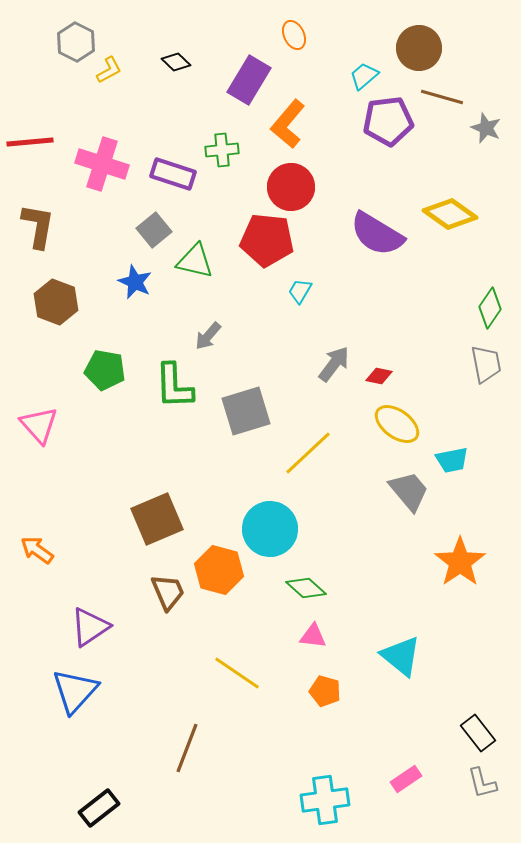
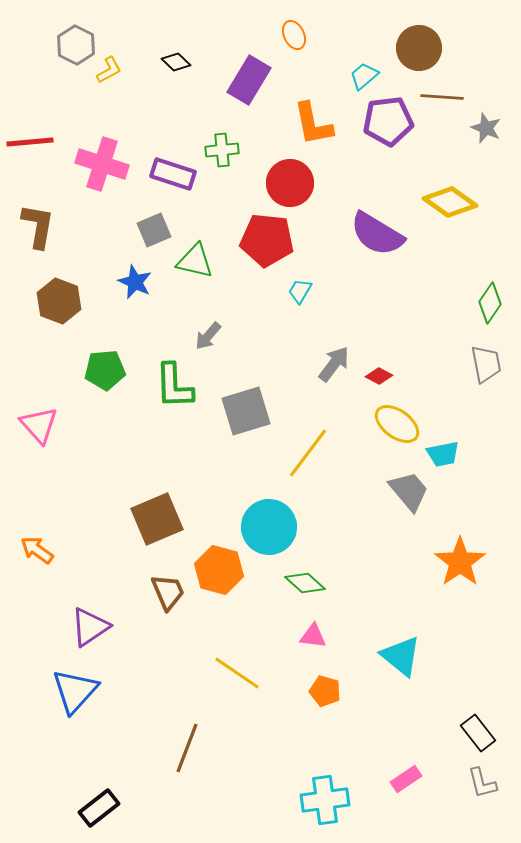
gray hexagon at (76, 42): moved 3 px down
brown line at (442, 97): rotated 12 degrees counterclockwise
orange L-shape at (288, 124): moved 25 px right; rotated 51 degrees counterclockwise
red circle at (291, 187): moved 1 px left, 4 px up
yellow diamond at (450, 214): moved 12 px up
gray square at (154, 230): rotated 16 degrees clockwise
brown hexagon at (56, 302): moved 3 px right, 1 px up
green diamond at (490, 308): moved 5 px up
green pentagon at (105, 370): rotated 15 degrees counterclockwise
red diamond at (379, 376): rotated 16 degrees clockwise
yellow line at (308, 453): rotated 10 degrees counterclockwise
cyan trapezoid at (452, 460): moved 9 px left, 6 px up
cyan circle at (270, 529): moved 1 px left, 2 px up
green diamond at (306, 588): moved 1 px left, 5 px up
